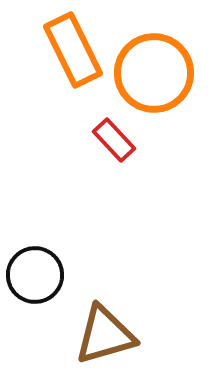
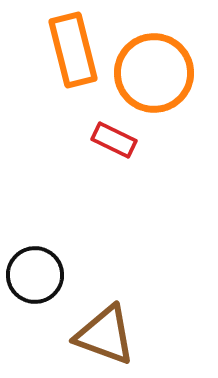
orange rectangle: rotated 12 degrees clockwise
red rectangle: rotated 21 degrees counterclockwise
brown triangle: rotated 36 degrees clockwise
